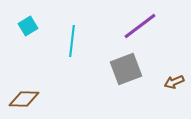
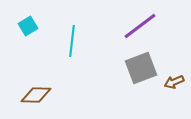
gray square: moved 15 px right, 1 px up
brown diamond: moved 12 px right, 4 px up
